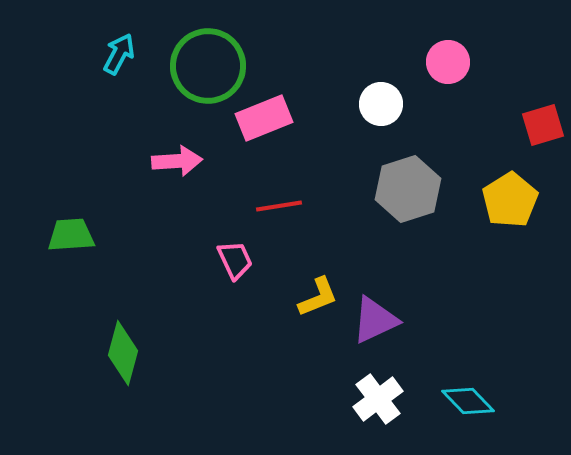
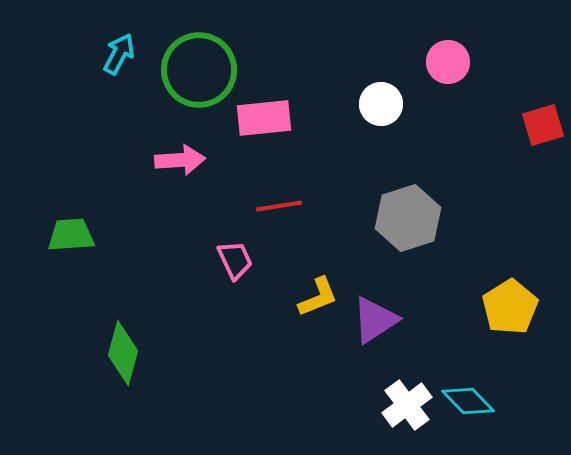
green circle: moved 9 px left, 4 px down
pink rectangle: rotated 16 degrees clockwise
pink arrow: moved 3 px right, 1 px up
gray hexagon: moved 29 px down
yellow pentagon: moved 107 px down
purple triangle: rotated 8 degrees counterclockwise
white cross: moved 29 px right, 6 px down
